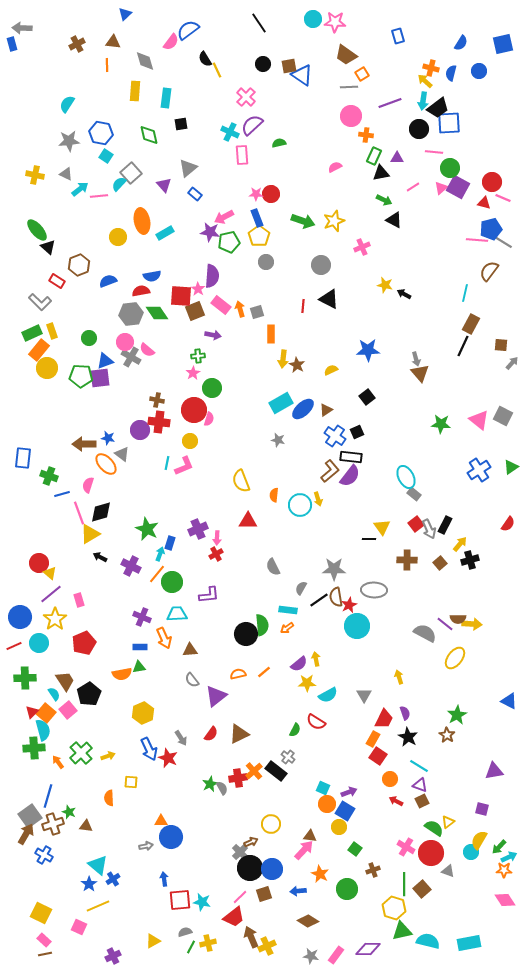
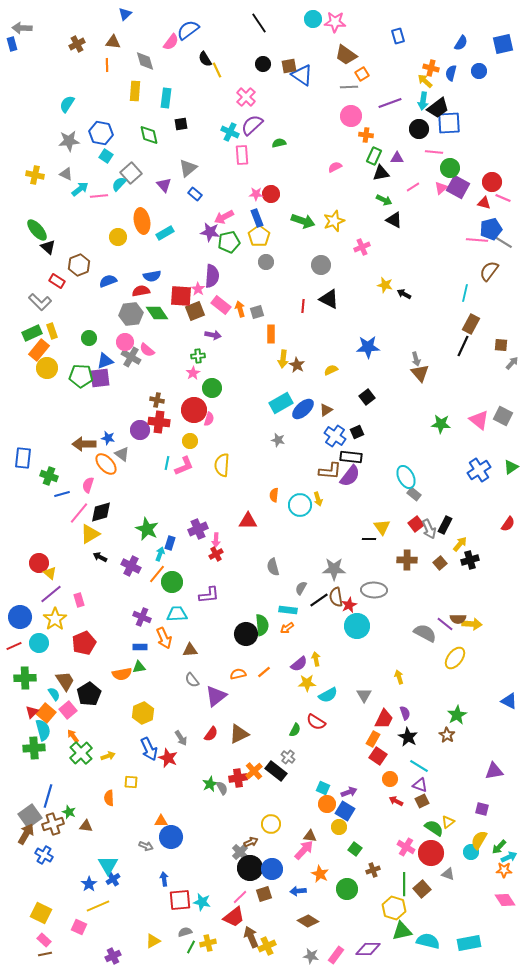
blue star at (368, 350): moved 3 px up
brown L-shape at (330, 471): rotated 45 degrees clockwise
yellow semicircle at (241, 481): moved 19 px left, 16 px up; rotated 25 degrees clockwise
pink line at (79, 513): rotated 60 degrees clockwise
pink arrow at (217, 538): moved 1 px left, 2 px down
gray semicircle at (273, 567): rotated 12 degrees clockwise
orange arrow at (58, 762): moved 15 px right, 26 px up
gray arrow at (146, 846): rotated 32 degrees clockwise
cyan triangle at (98, 865): moved 10 px right; rotated 20 degrees clockwise
gray triangle at (448, 871): moved 3 px down
